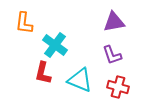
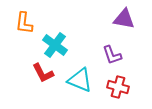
purple triangle: moved 10 px right, 3 px up; rotated 20 degrees clockwise
red L-shape: rotated 40 degrees counterclockwise
